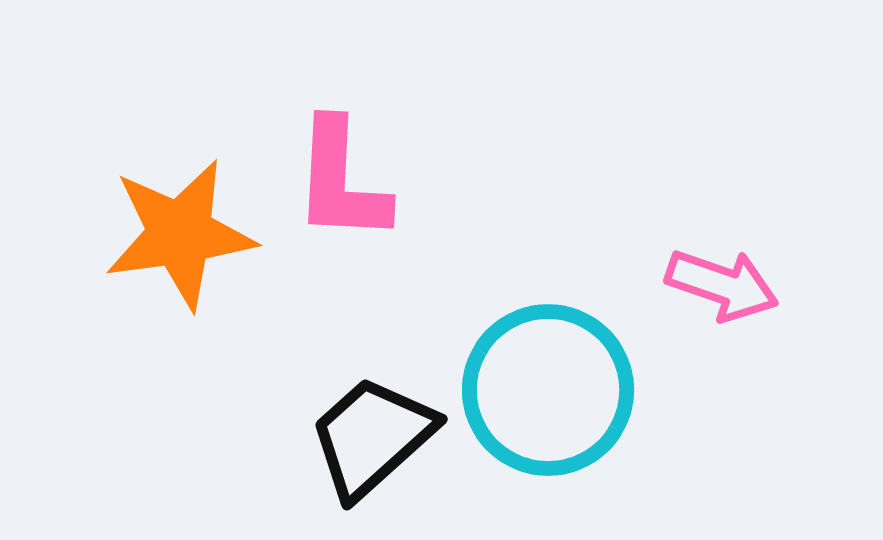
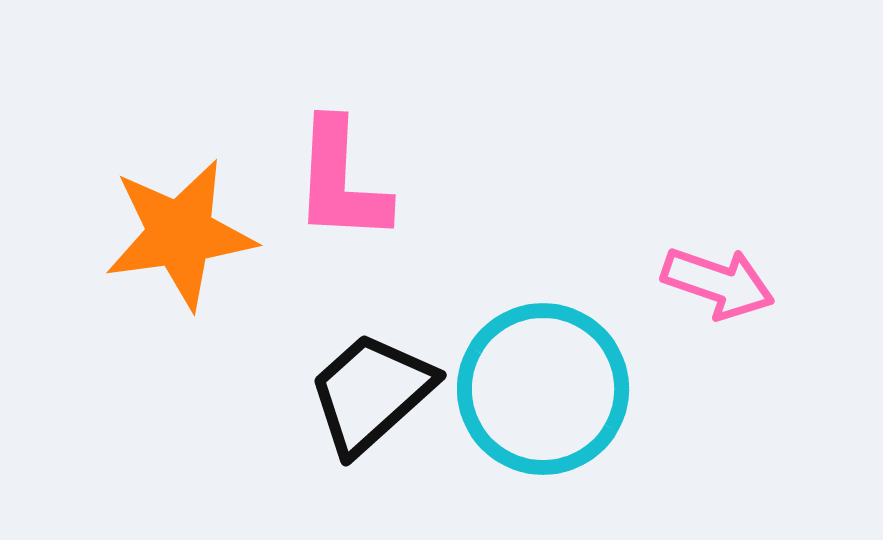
pink arrow: moved 4 px left, 2 px up
cyan circle: moved 5 px left, 1 px up
black trapezoid: moved 1 px left, 44 px up
